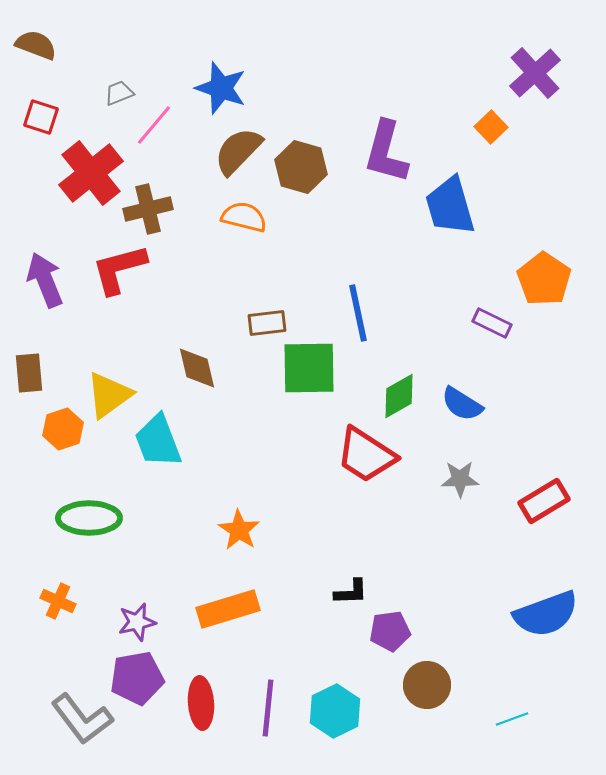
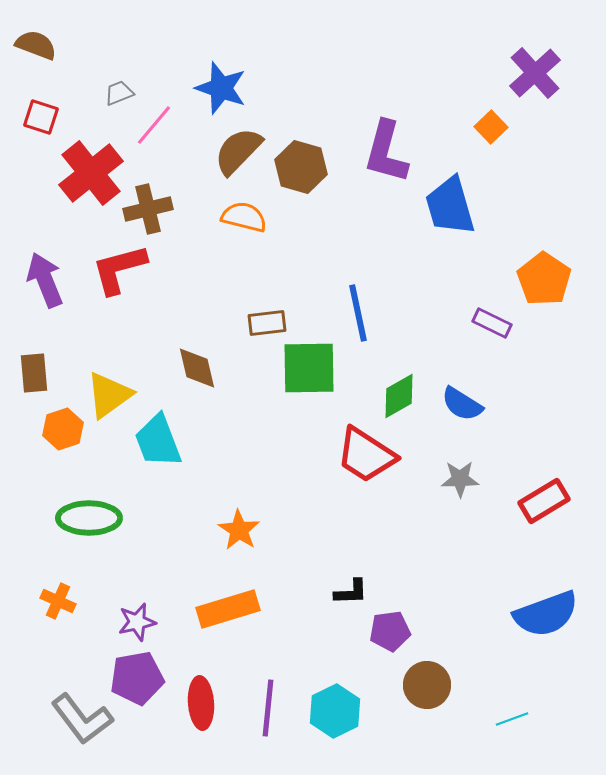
brown rectangle at (29, 373): moved 5 px right
